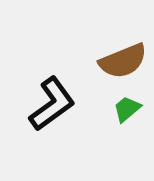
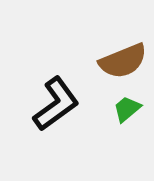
black L-shape: moved 4 px right
